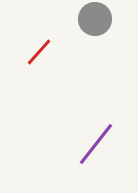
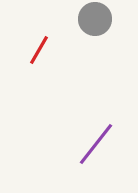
red line: moved 2 px up; rotated 12 degrees counterclockwise
